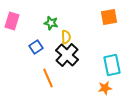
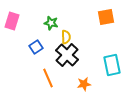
orange square: moved 3 px left
orange star: moved 21 px left, 4 px up
